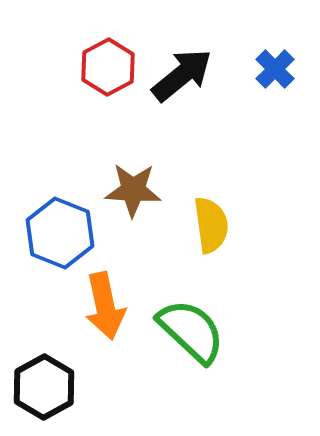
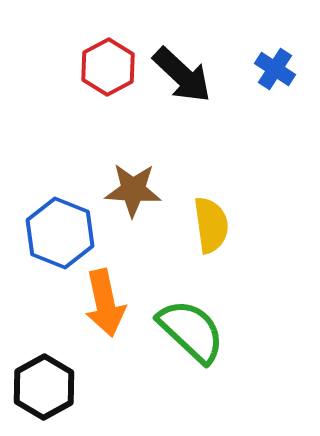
blue cross: rotated 12 degrees counterclockwise
black arrow: rotated 82 degrees clockwise
orange arrow: moved 3 px up
